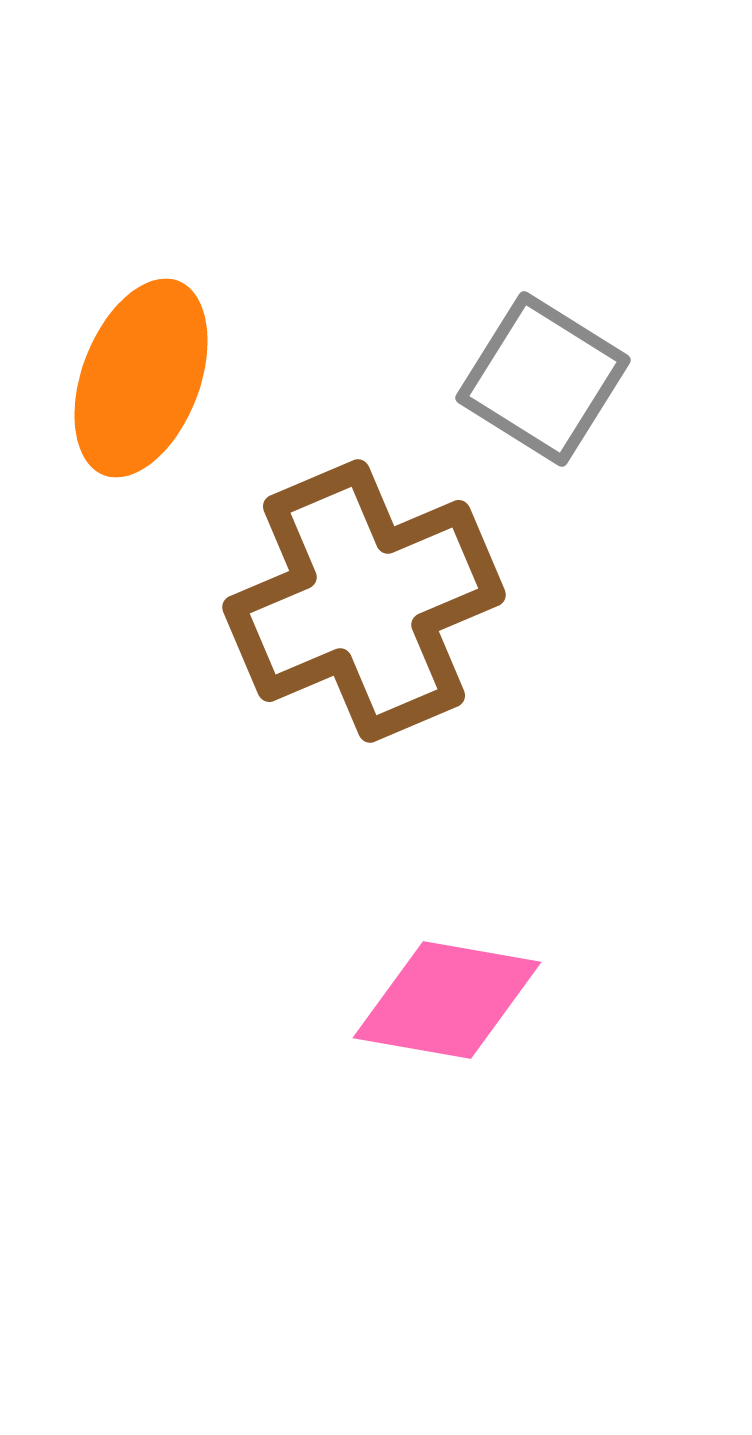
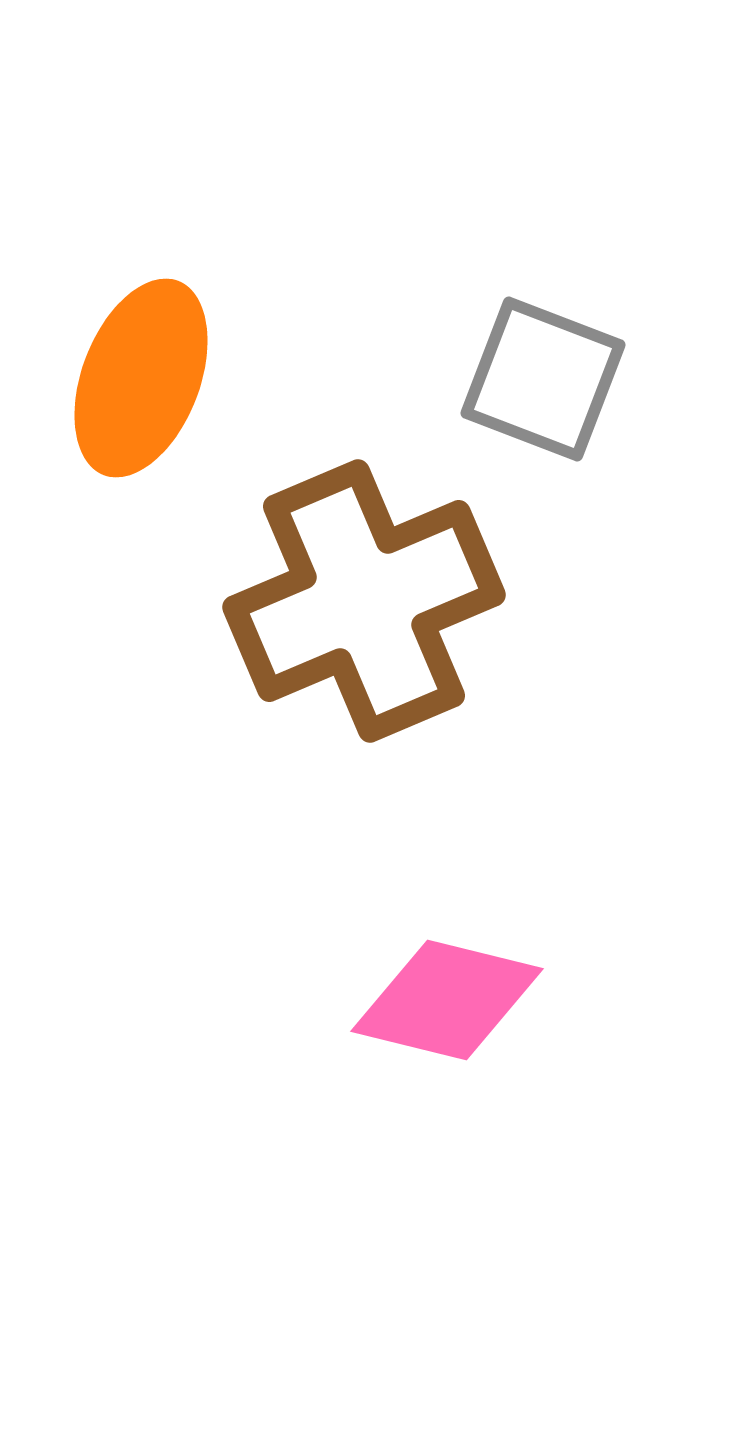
gray square: rotated 11 degrees counterclockwise
pink diamond: rotated 4 degrees clockwise
